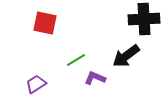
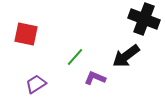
black cross: rotated 24 degrees clockwise
red square: moved 19 px left, 11 px down
green line: moved 1 px left, 3 px up; rotated 18 degrees counterclockwise
